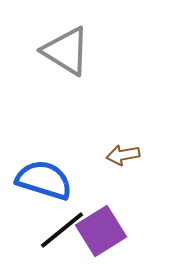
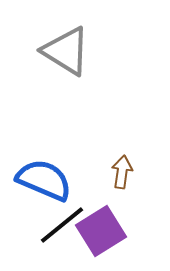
brown arrow: moved 1 px left, 17 px down; rotated 108 degrees clockwise
blue semicircle: rotated 6 degrees clockwise
black line: moved 5 px up
